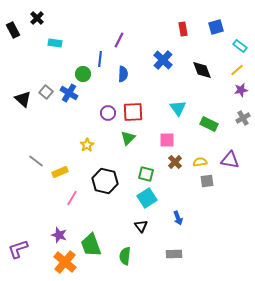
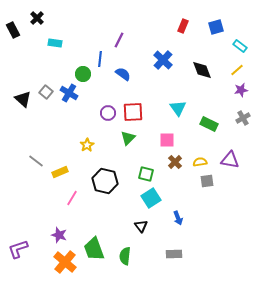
red rectangle at (183, 29): moved 3 px up; rotated 32 degrees clockwise
blue semicircle at (123, 74): rotated 56 degrees counterclockwise
cyan square at (147, 198): moved 4 px right
green trapezoid at (91, 245): moved 3 px right, 4 px down
